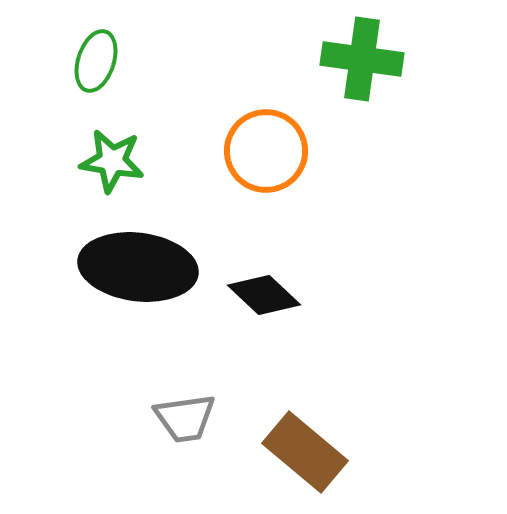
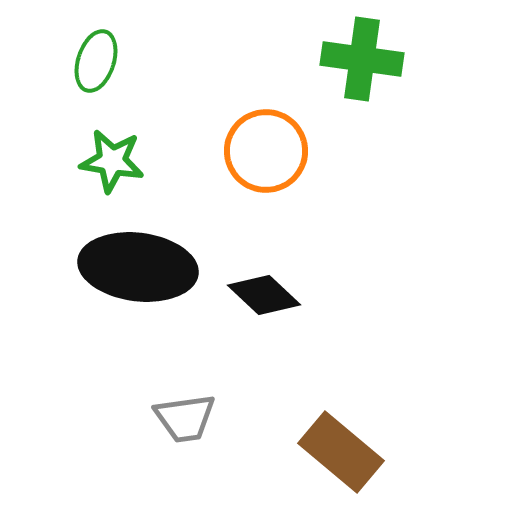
brown rectangle: moved 36 px right
